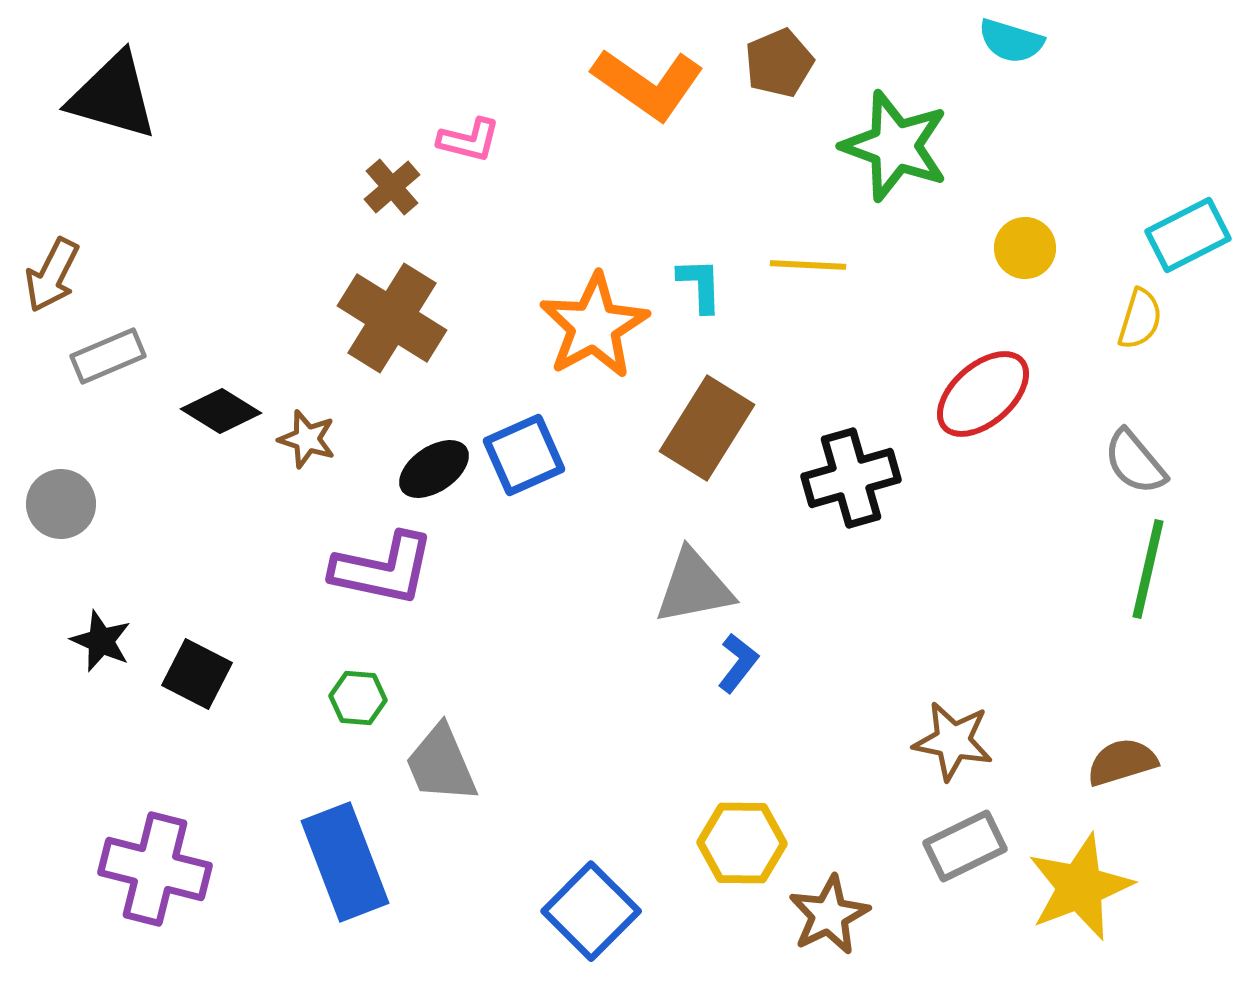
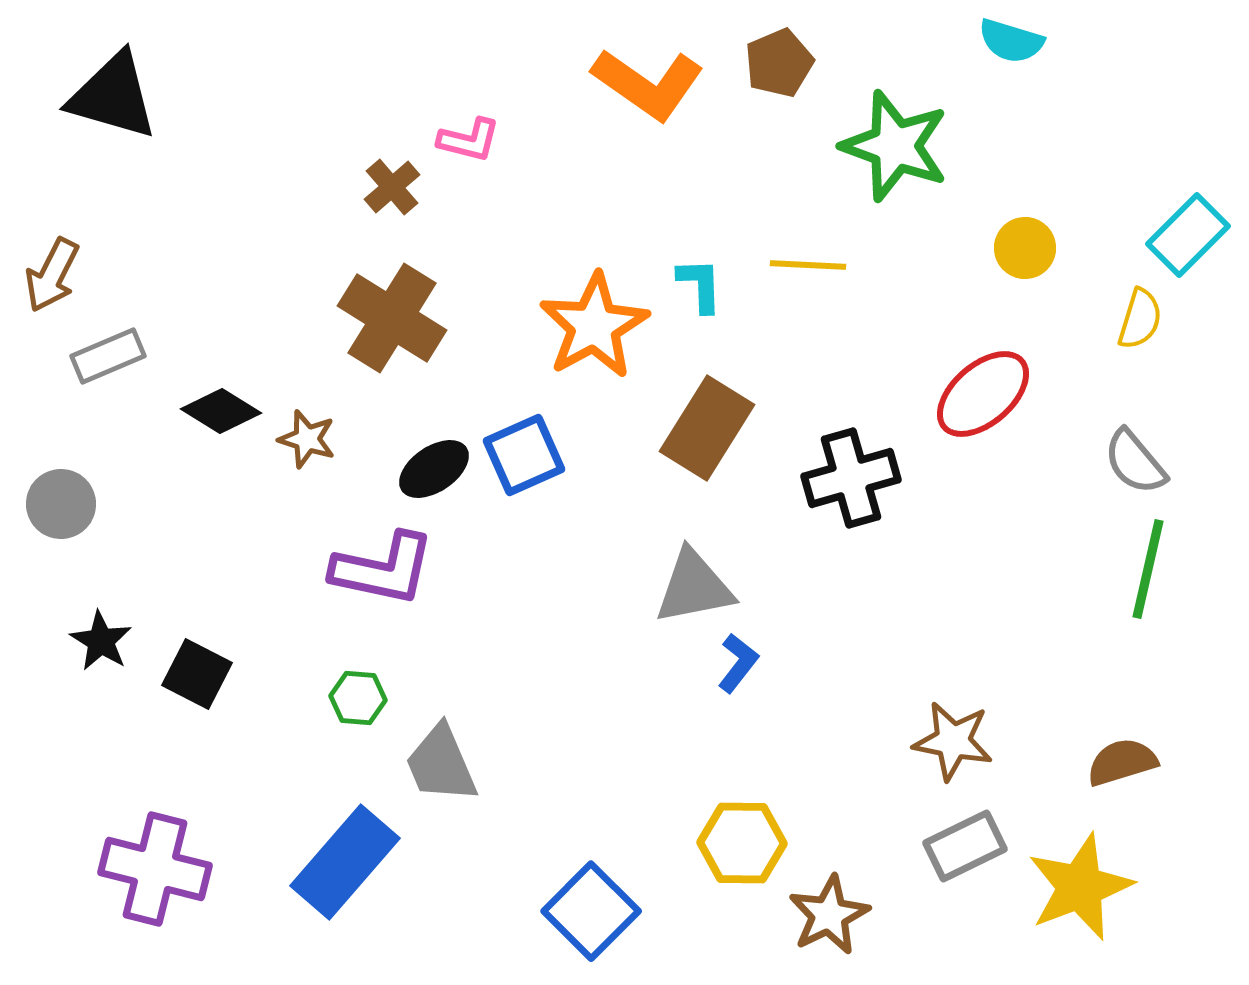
cyan rectangle at (1188, 235): rotated 18 degrees counterclockwise
black star at (101, 641): rotated 8 degrees clockwise
blue rectangle at (345, 862): rotated 62 degrees clockwise
